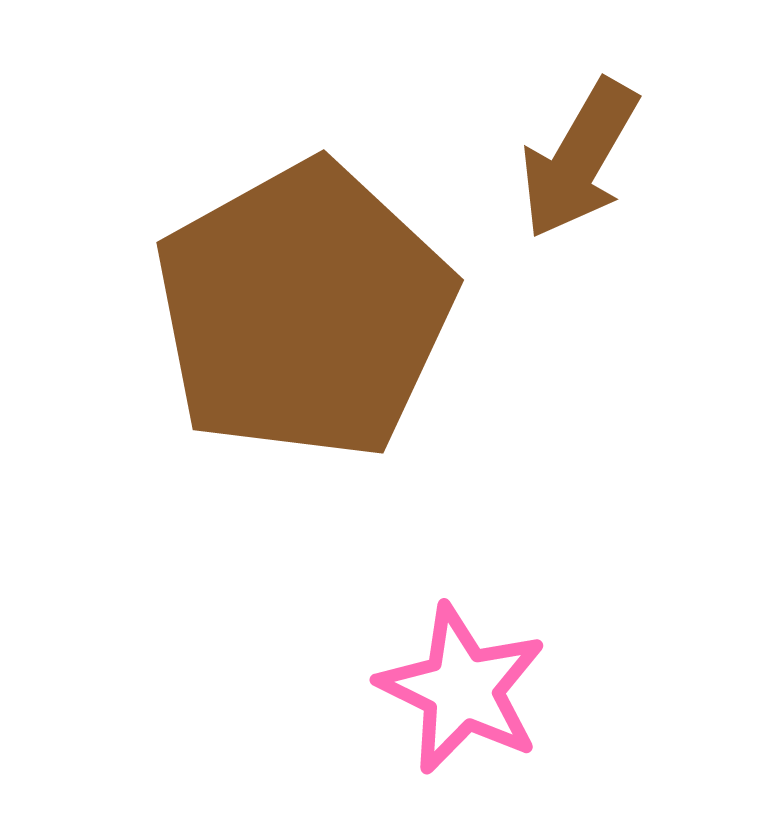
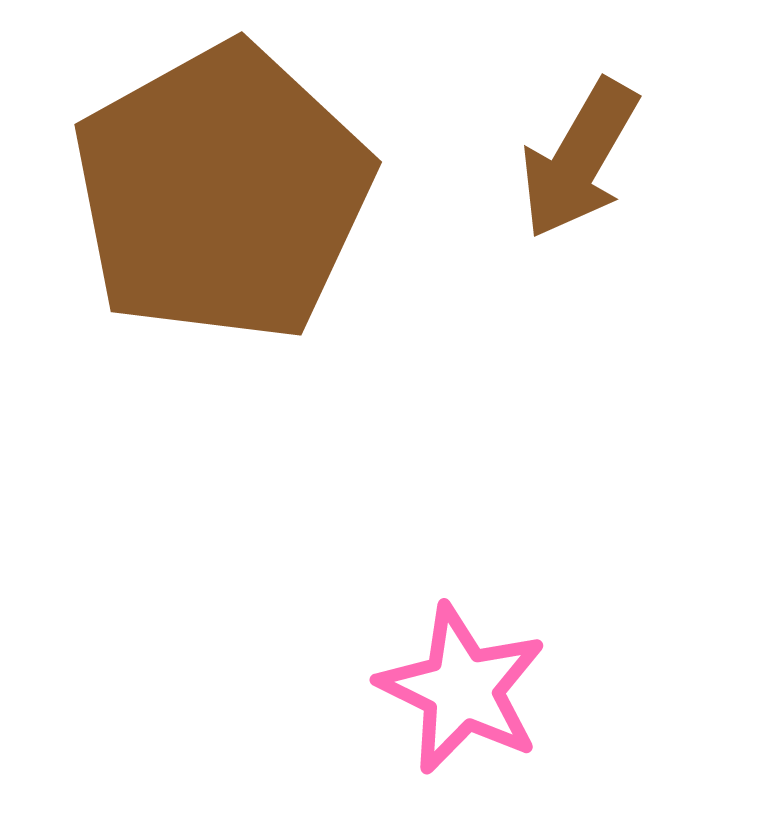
brown pentagon: moved 82 px left, 118 px up
